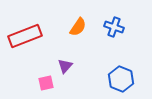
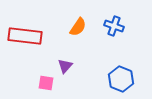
blue cross: moved 1 px up
red rectangle: rotated 28 degrees clockwise
pink square: rotated 21 degrees clockwise
